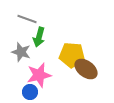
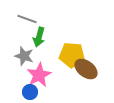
gray star: moved 3 px right, 4 px down
pink star: rotated 15 degrees counterclockwise
